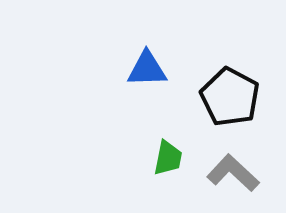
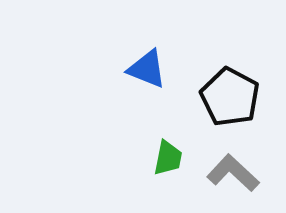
blue triangle: rotated 24 degrees clockwise
